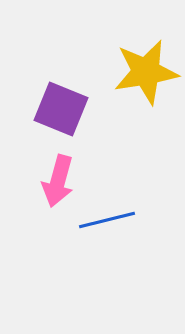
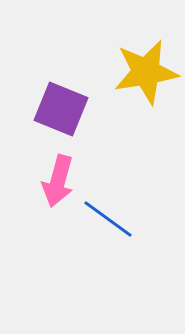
blue line: moved 1 px right, 1 px up; rotated 50 degrees clockwise
